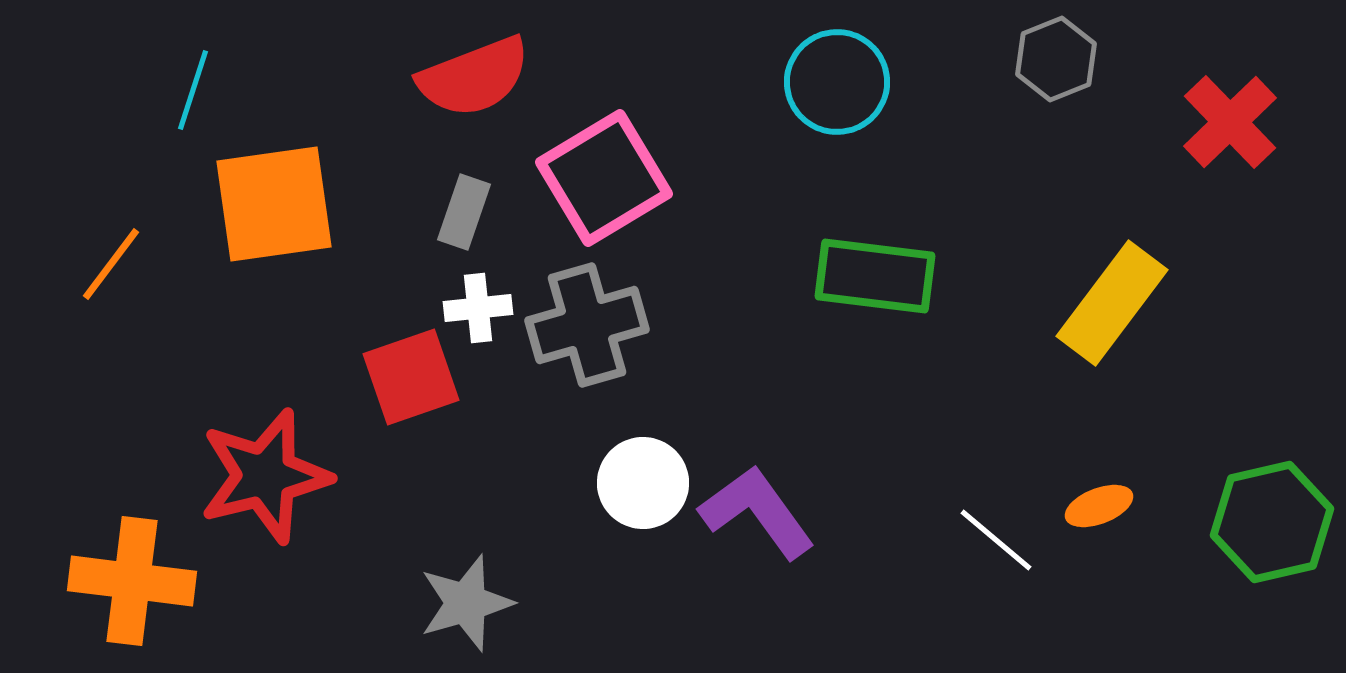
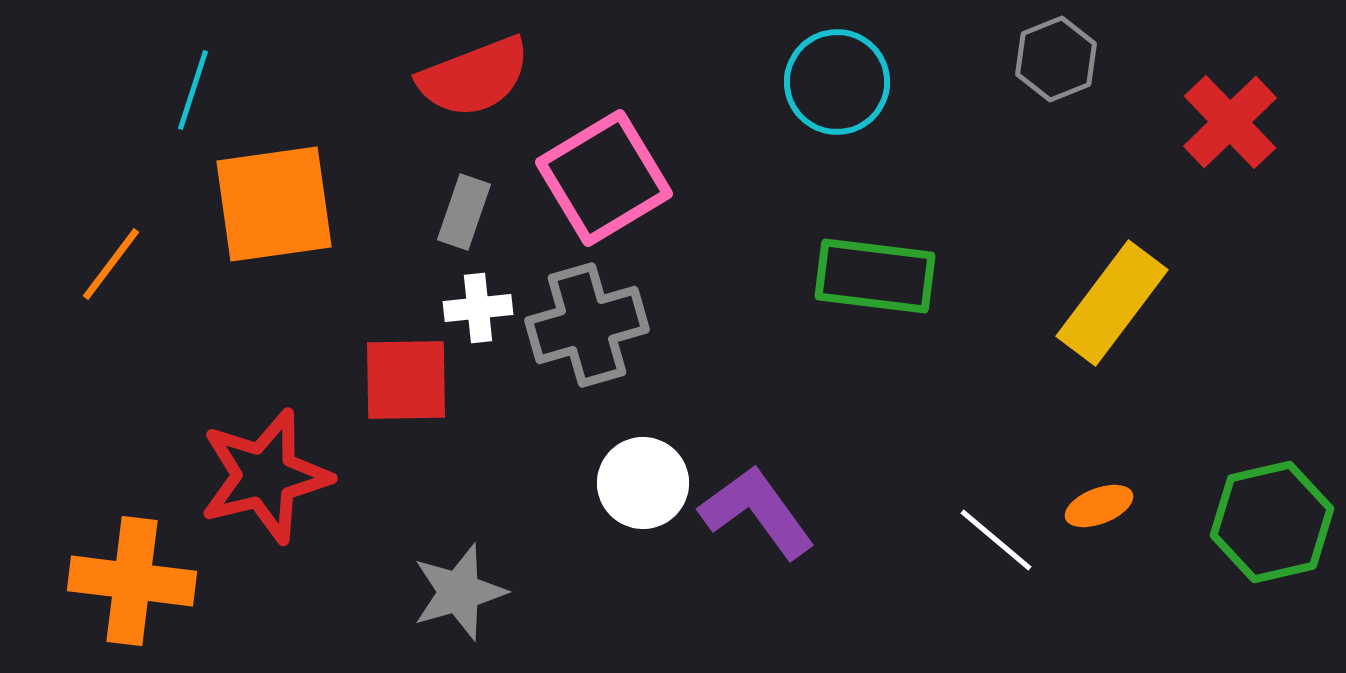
red square: moved 5 px left, 3 px down; rotated 18 degrees clockwise
gray star: moved 7 px left, 11 px up
